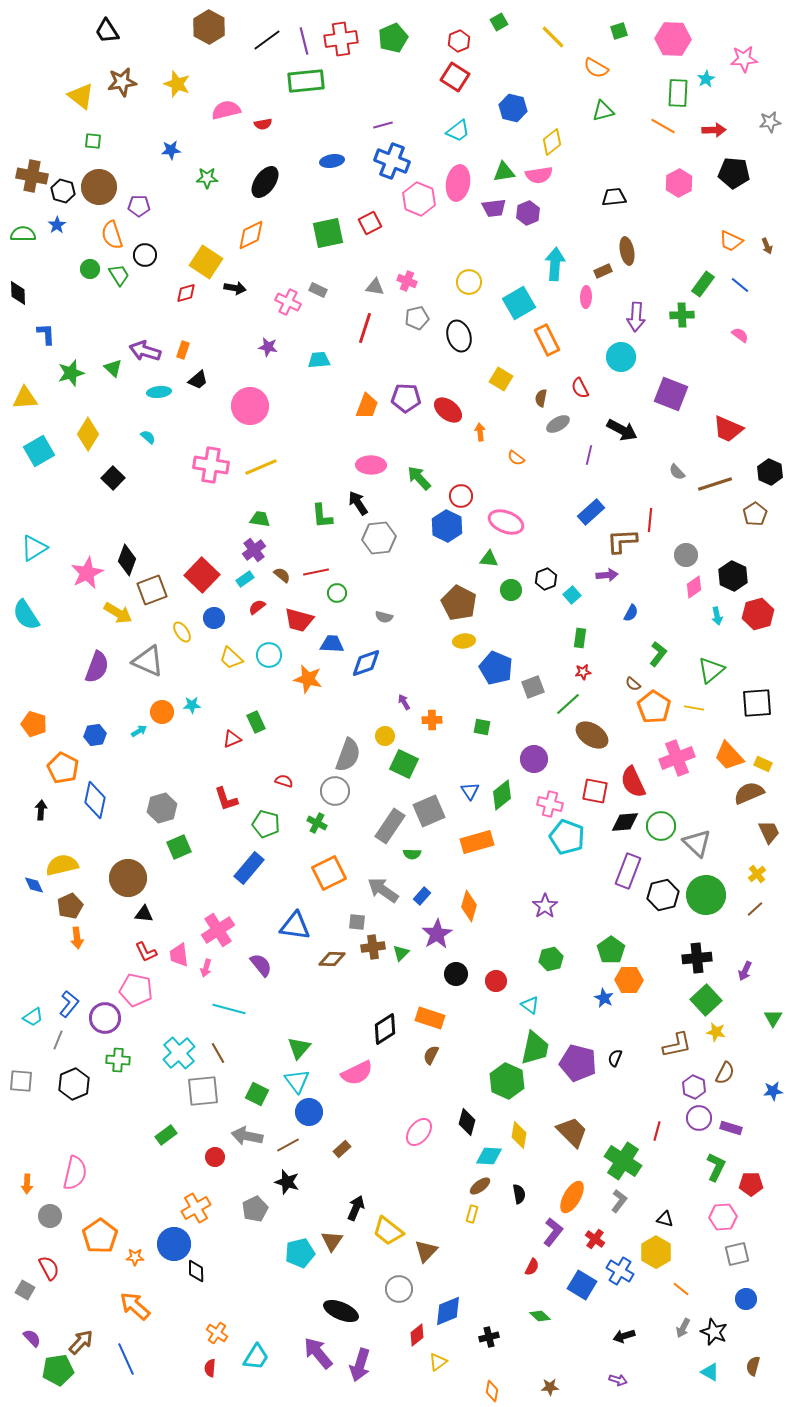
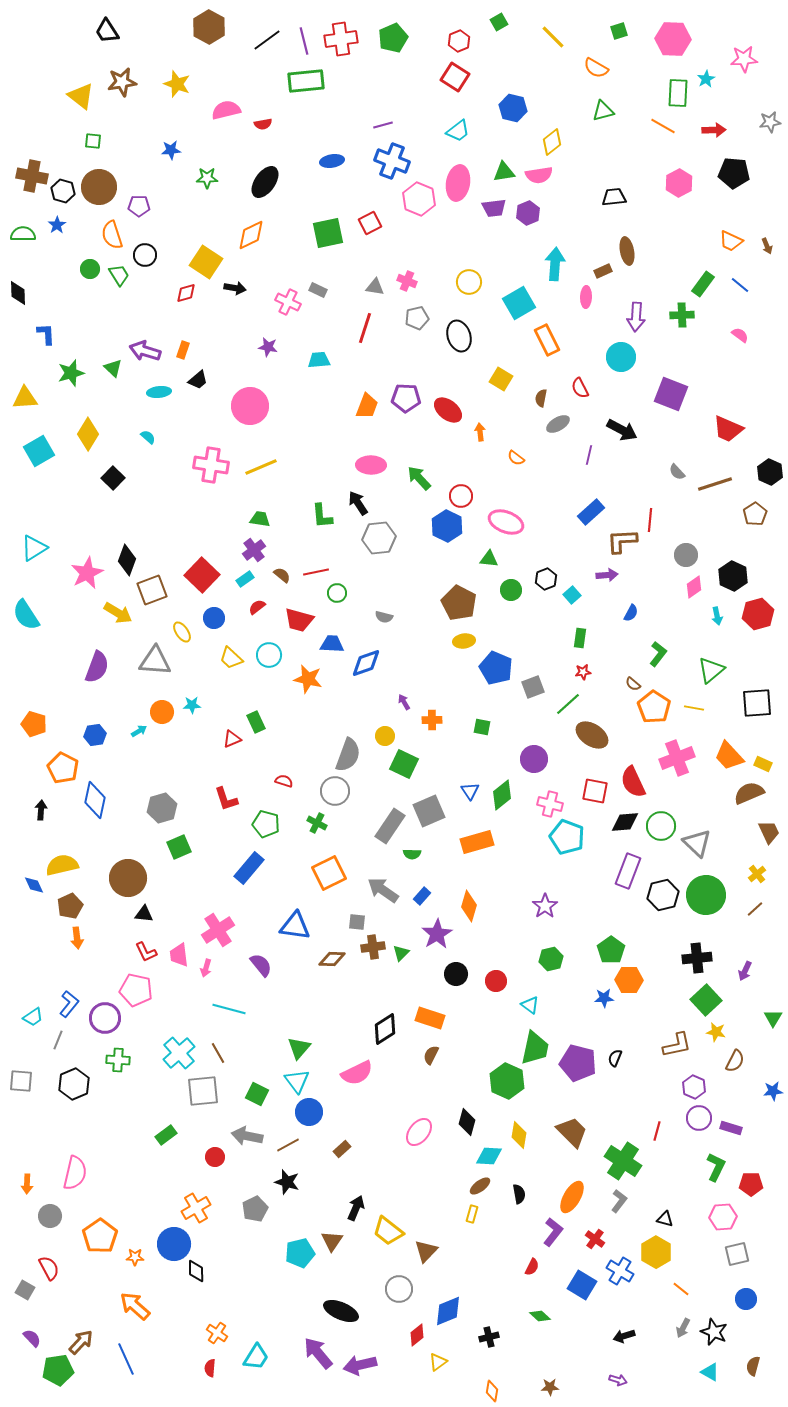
gray triangle at (148, 661): moved 7 px right; rotated 20 degrees counterclockwise
blue star at (604, 998): rotated 30 degrees counterclockwise
brown semicircle at (725, 1073): moved 10 px right, 12 px up
purple arrow at (360, 1365): rotated 60 degrees clockwise
